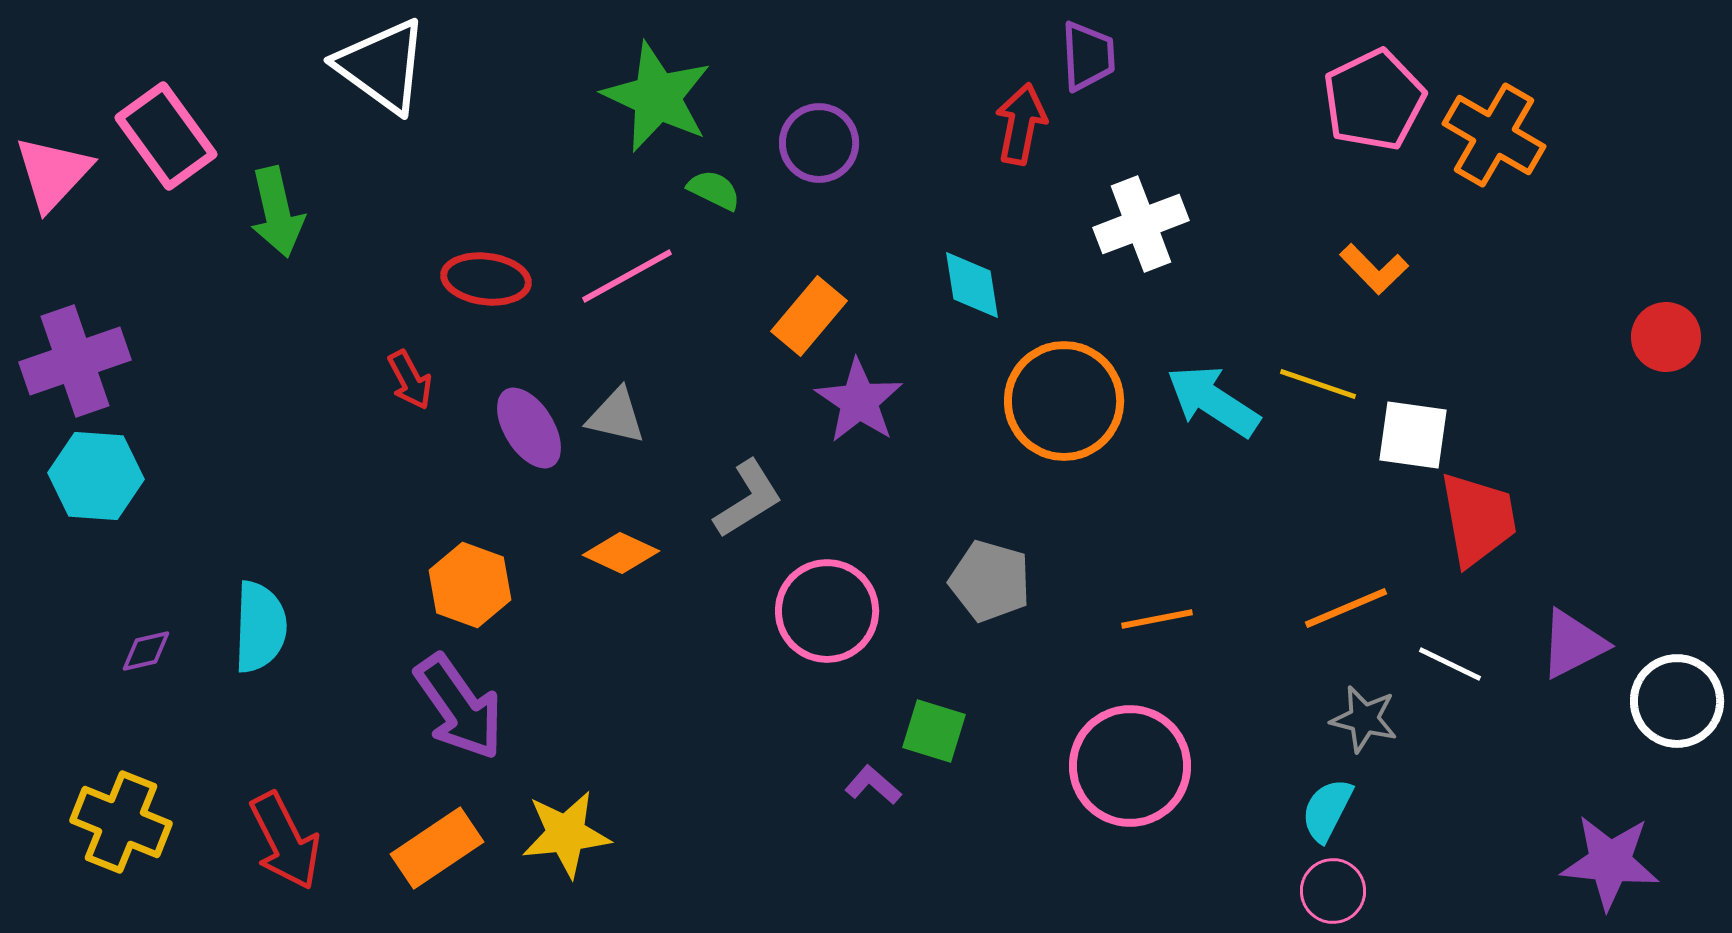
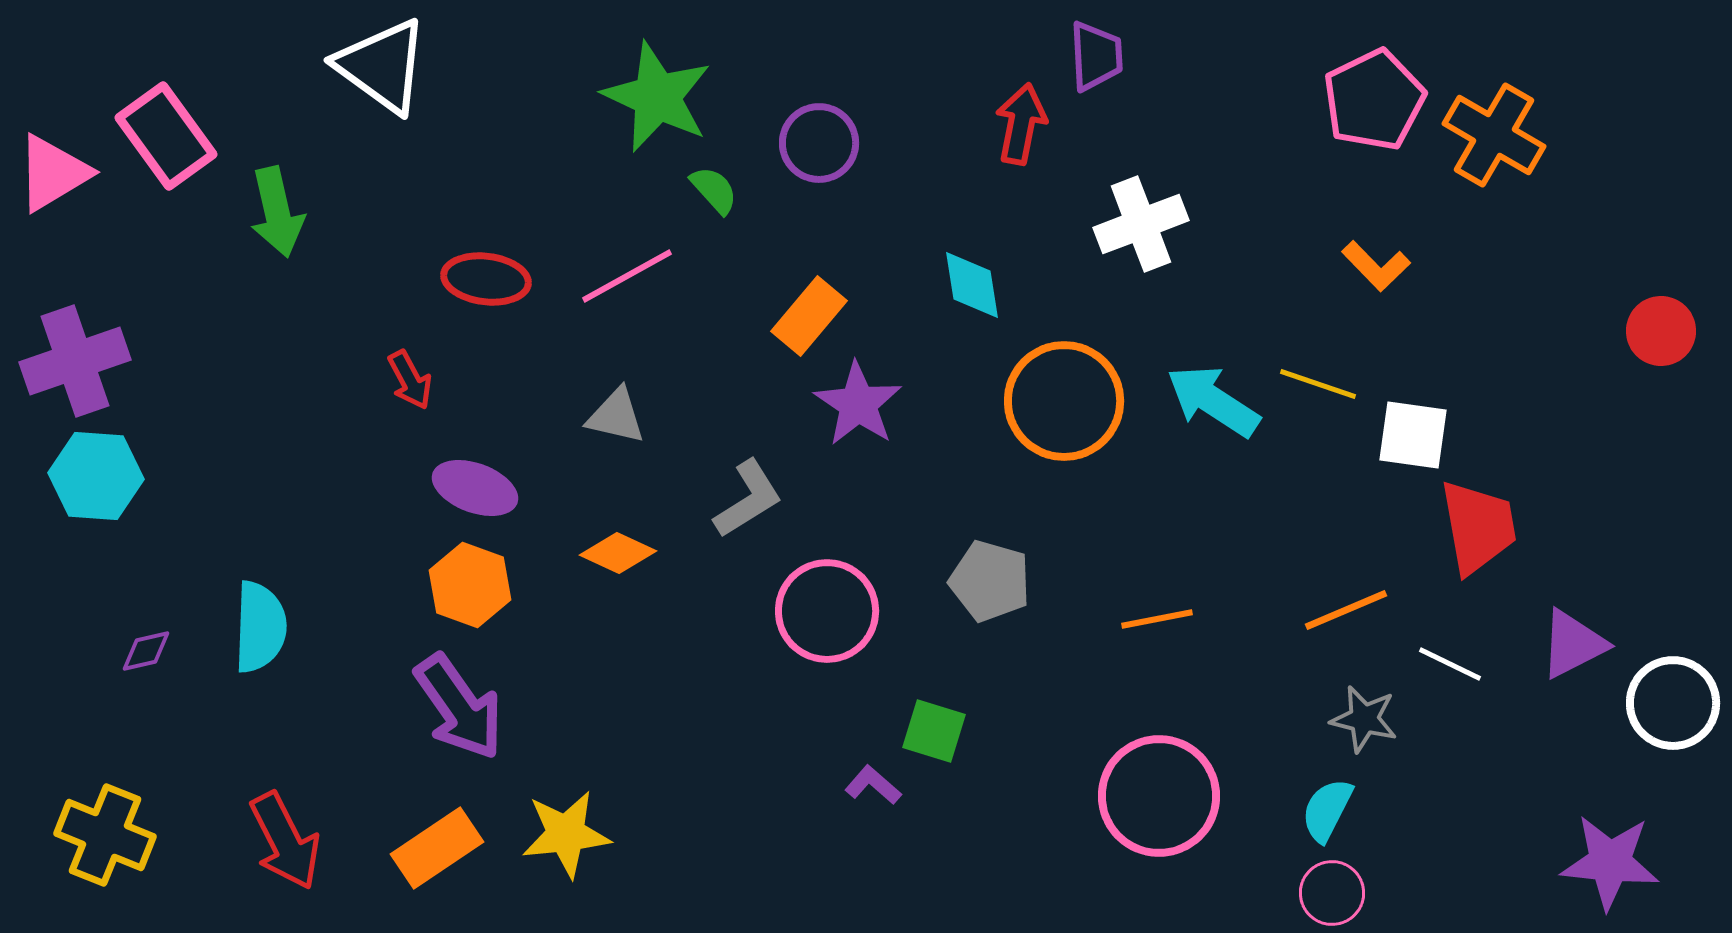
purple trapezoid at (1088, 56): moved 8 px right
pink triangle at (53, 173): rotated 16 degrees clockwise
green semicircle at (714, 190): rotated 22 degrees clockwise
orange L-shape at (1374, 269): moved 2 px right, 3 px up
red circle at (1666, 337): moved 5 px left, 6 px up
purple star at (859, 401): moved 1 px left, 3 px down
purple ellipse at (529, 428): moved 54 px left, 60 px down; rotated 38 degrees counterclockwise
red trapezoid at (1478, 519): moved 8 px down
orange diamond at (621, 553): moved 3 px left
orange line at (1346, 608): moved 2 px down
white circle at (1677, 701): moved 4 px left, 2 px down
pink circle at (1130, 766): moved 29 px right, 30 px down
yellow cross at (121, 822): moved 16 px left, 13 px down
pink circle at (1333, 891): moved 1 px left, 2 px down
